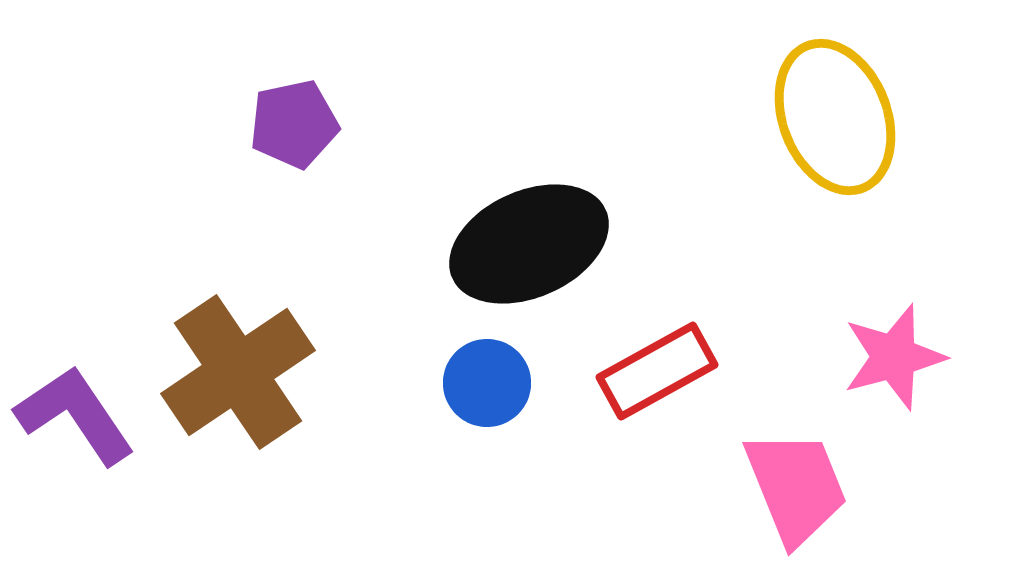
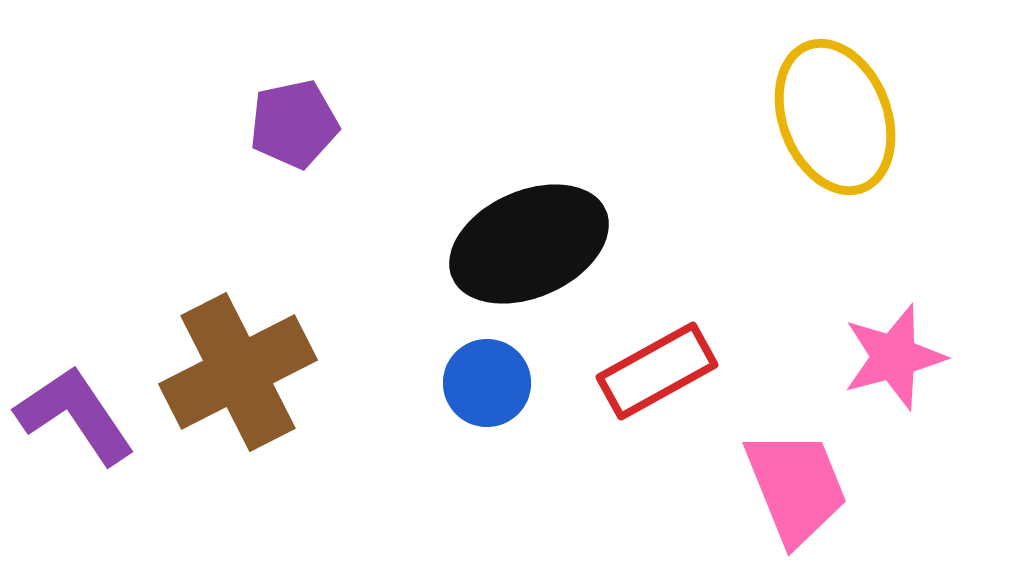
brown cross: rotated 7 degrees clockwise
